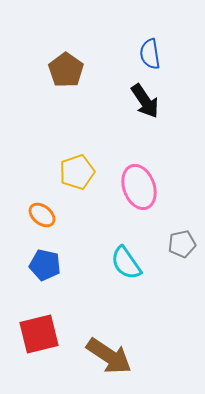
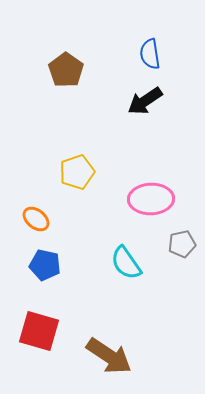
black arrow: rotated 90 degrees clockwise
pink ellipse: moved 12 px right, 12 px down; rotated 72 degrees counterclockwise
orange ellipse: moved 6 px left, 4 px down
red square: moved 3 px up; rotated 30 degrees clockwise
